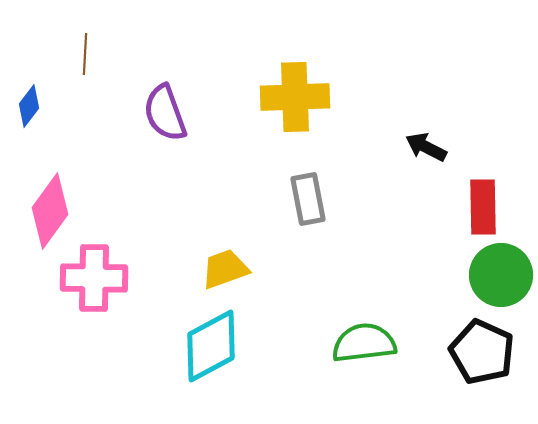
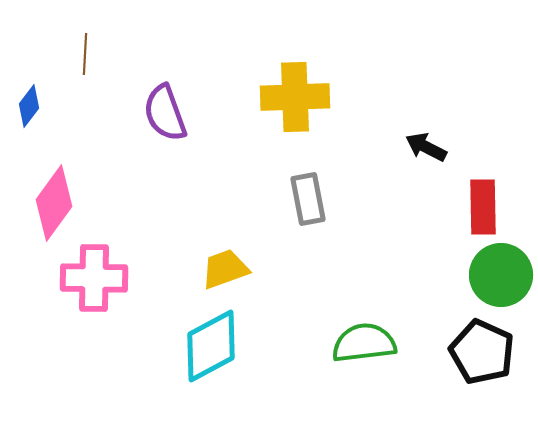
pink diamond: moved 4 px right, 8 px up
